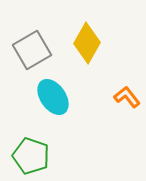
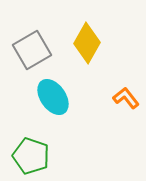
orange L-shape: moved 1 px left, 1 px down
